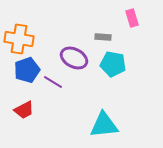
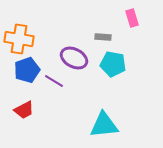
purple line: moved 1 px right, 1 px up
